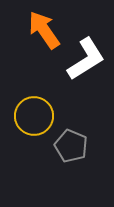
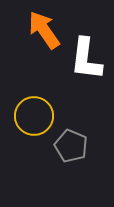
white L-shape: rotated 129 degrees clockwise
